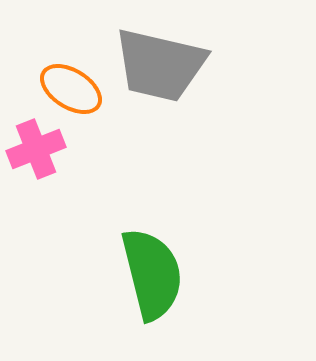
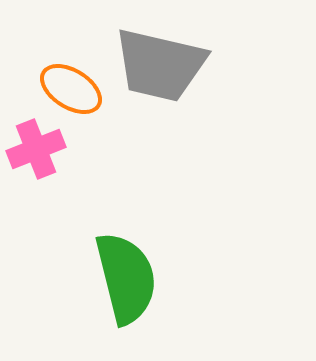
green semicircle: moved 26 px left, 4 px down
